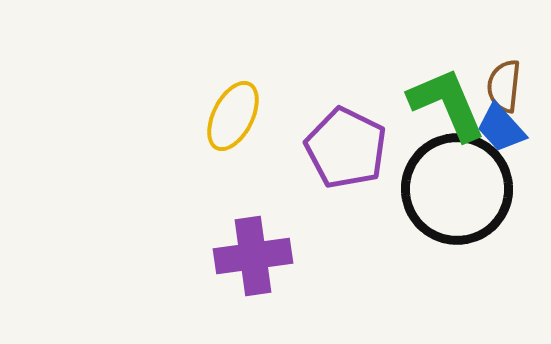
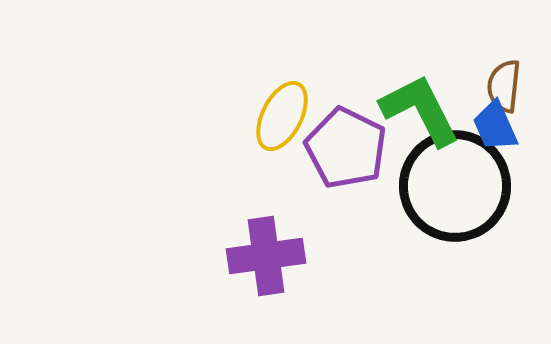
green L-shape: moved 27 px left, 6 px down; rotated 4 degrees counterclockwise
yellow ellipse: moved 49 px right
blue trapezoid: moved 6 px left, 2 px up; rotated 18 degrees clockwise
black circle: moved 2 px left, 3 px up
purple cross: moved 13 px right
